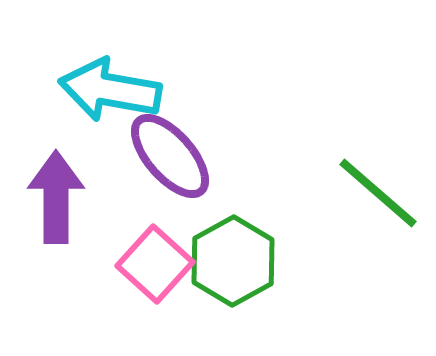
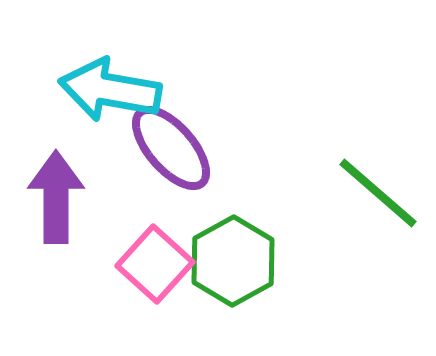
purple ellipse: moved 1 px right, 8 px up
